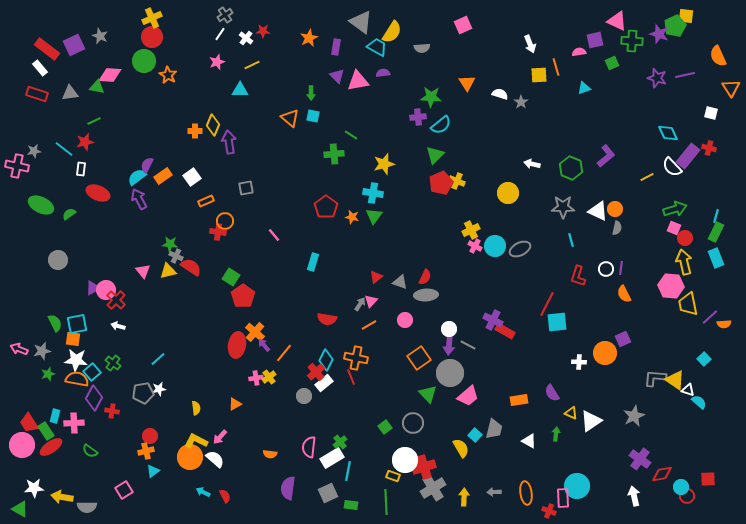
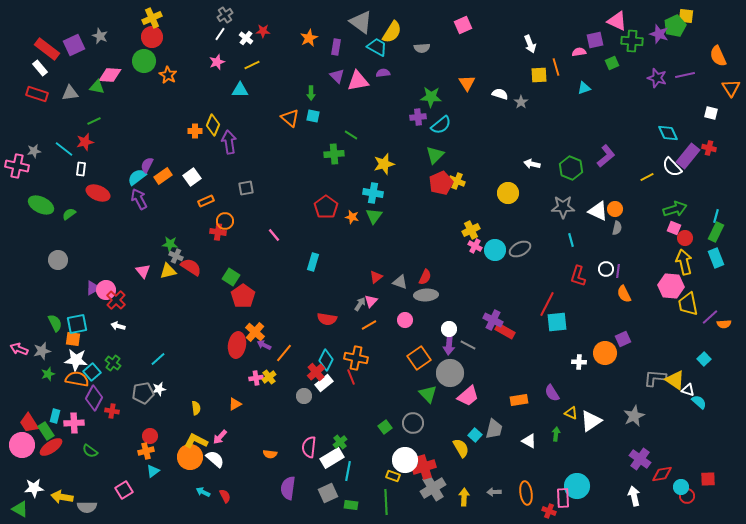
cyan circle at (495, 246): moved 4 px down
purple line at (621, 268): moved 3 px left, 3 px down
purple arrow at (264, 345): rotated 24 degrees counterclockwise
